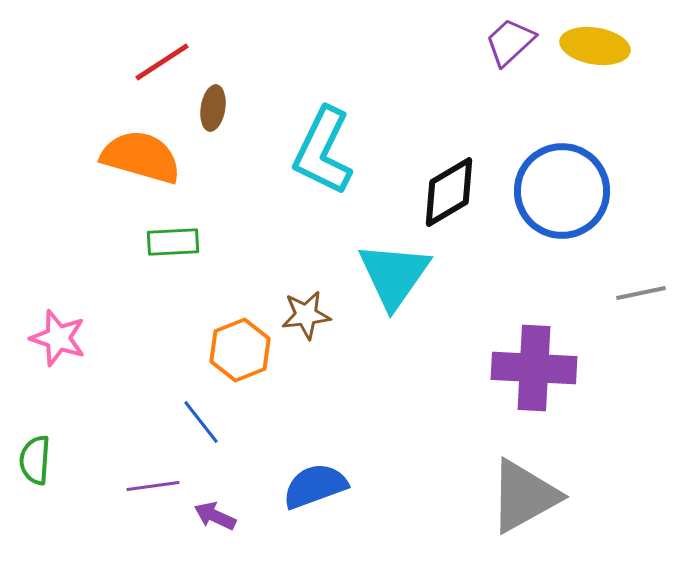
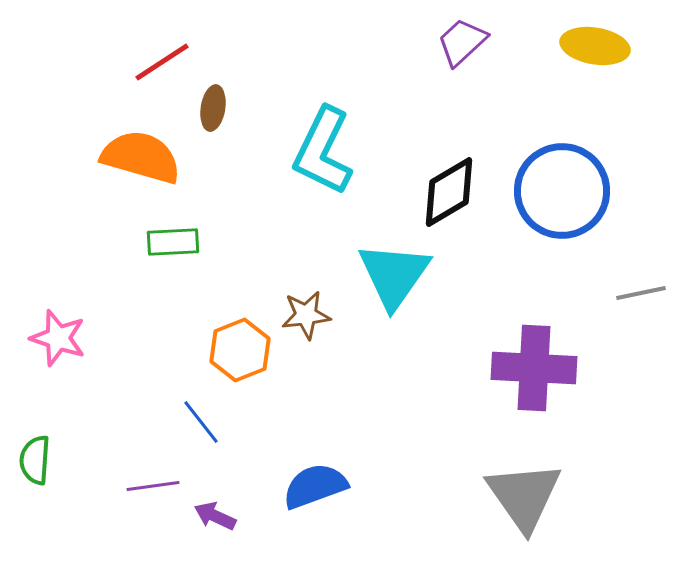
purple trapezoid: moved 48 px left
gray triangle: rotated 36 degrees counterclockwise
